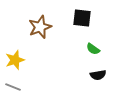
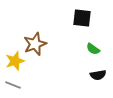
brown star: moved 5 px left, 17 px down
yellow star: moved 1 px down
gray line: moved 2 px up
